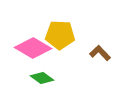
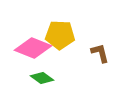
pink diamond: rotated 9 degrees counterclockwise
brown L-shape: rotated 30 degrees clockwise
